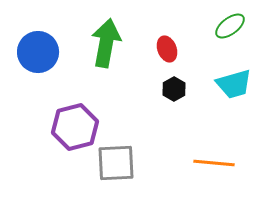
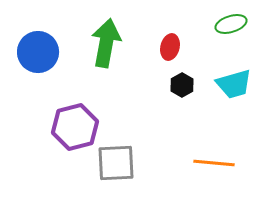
green ellipse: moved 1 px right, 2 px up; rotated 20 degrees clockwise
red ellipse: moved 3 px right, 2 px up; rotated 35 degrees clockwise
black hexagon: moved 8 px right, 4 px up
